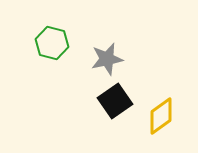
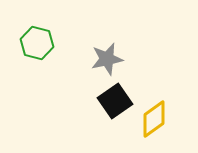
green hexagon: moved 15 px left
yellow diamond: moved 7 px left, 3 px down
